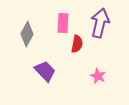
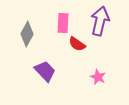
purple arrow: moved 2 px up
red semicircle: rotated 114 degrees clockwise
pink star: moved 1 px down
